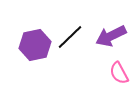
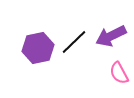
black line: moved 4 px right, 5 px down
purple hexagon: moved 3 px right, 3 px down
